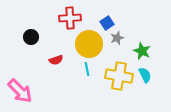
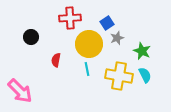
red semicircle: rotated 120 degrees clockwise
